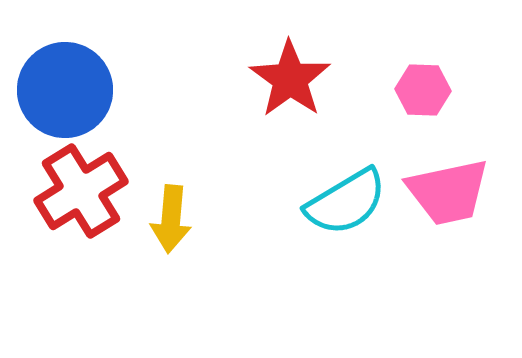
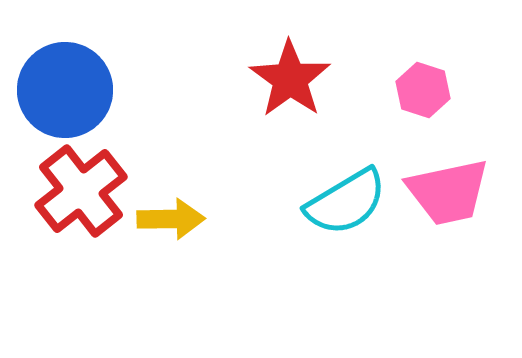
pink hexagon: rotated 16 degrees clockwise
red cross: rotated 6 degrees counterclockwise
yellow arrow: rotated 96 degrees counterclockwise
